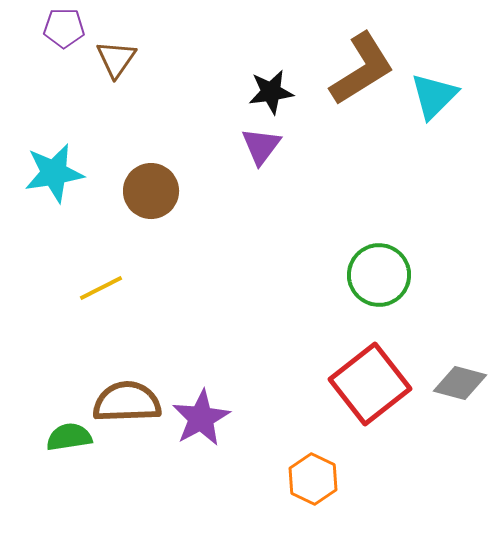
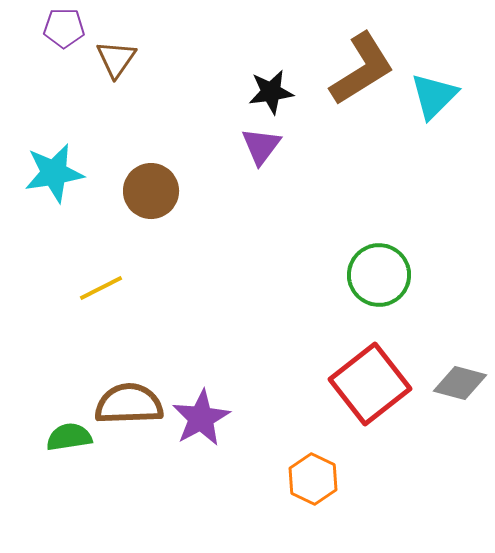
brown semicircle: moved 2 px right, 2 px down
